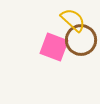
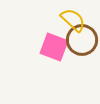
brown circle: moved 1 px right
